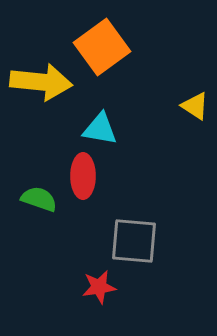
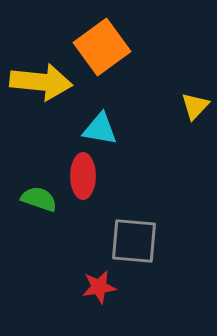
yellow triangle: rotated 40 degrees clockwise
